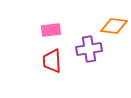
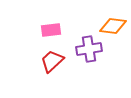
orange diamond: moved 1 px left
red trapezoid: rotated 50 degrees clockwise
